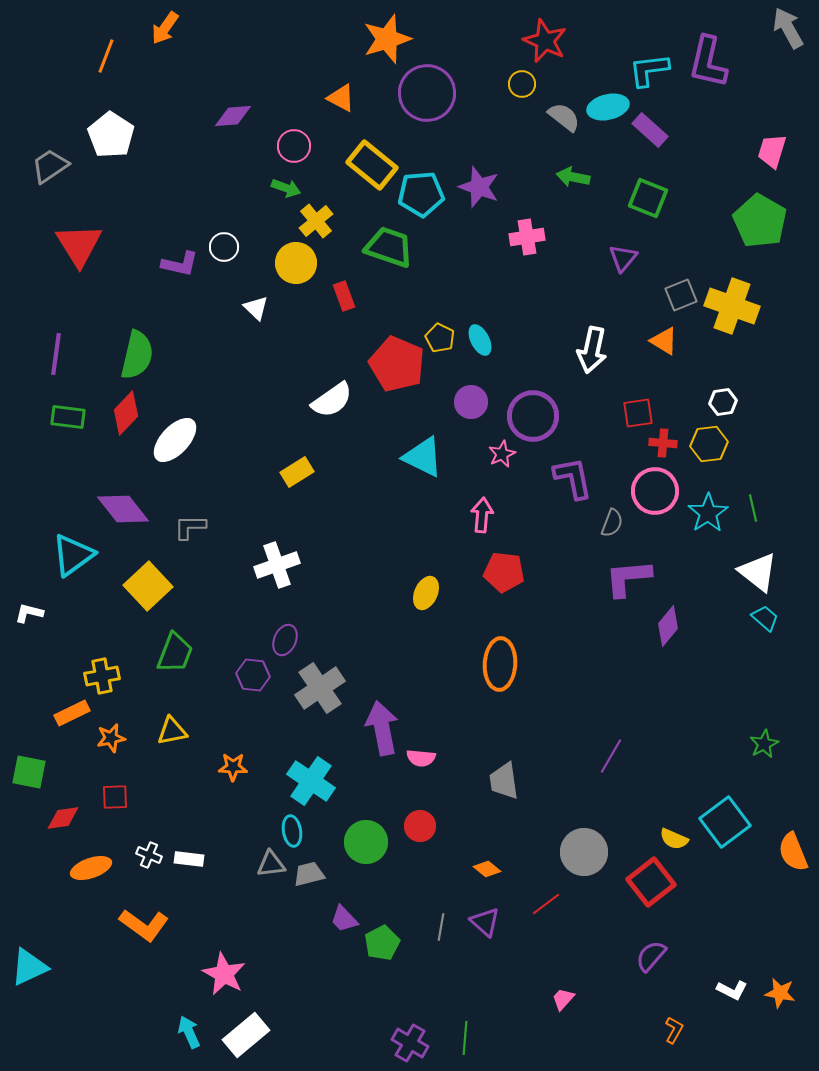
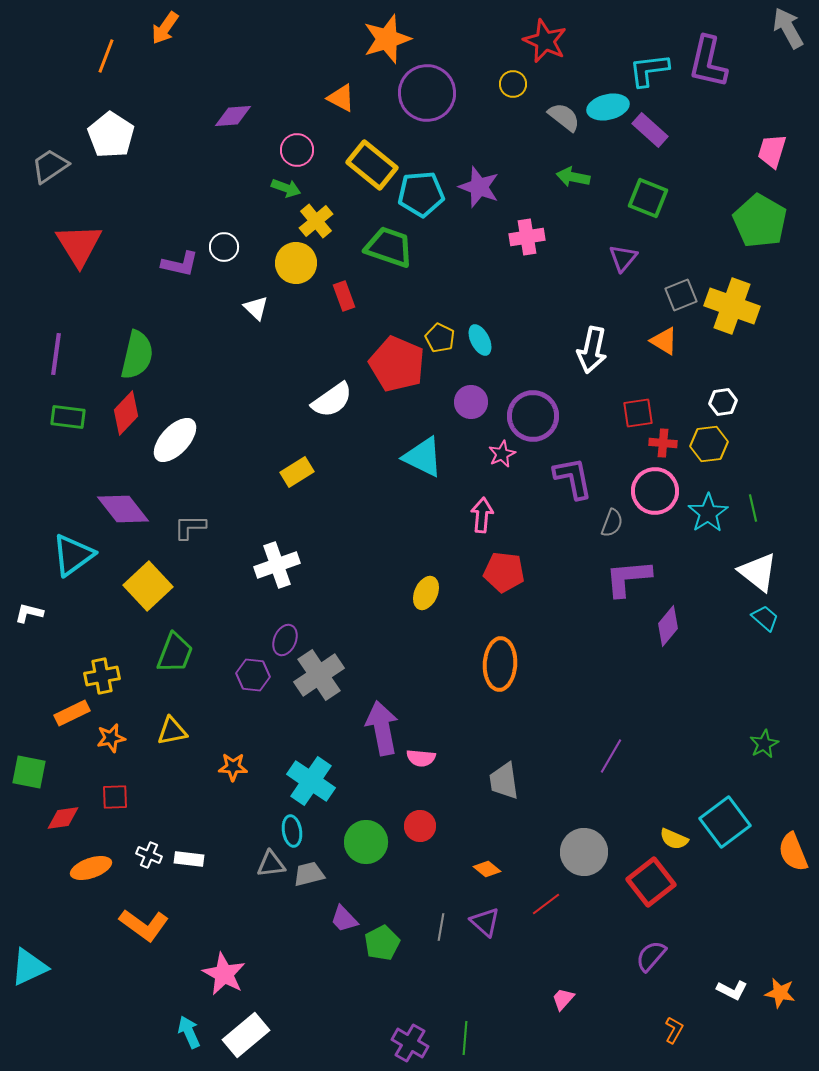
yellow circle at (522, 84): moved 9 px left
pink circle at (294, 146): moved 3 px right, 4 px down
gray cross at (320, 688): moved 1 px left, 13 px up
